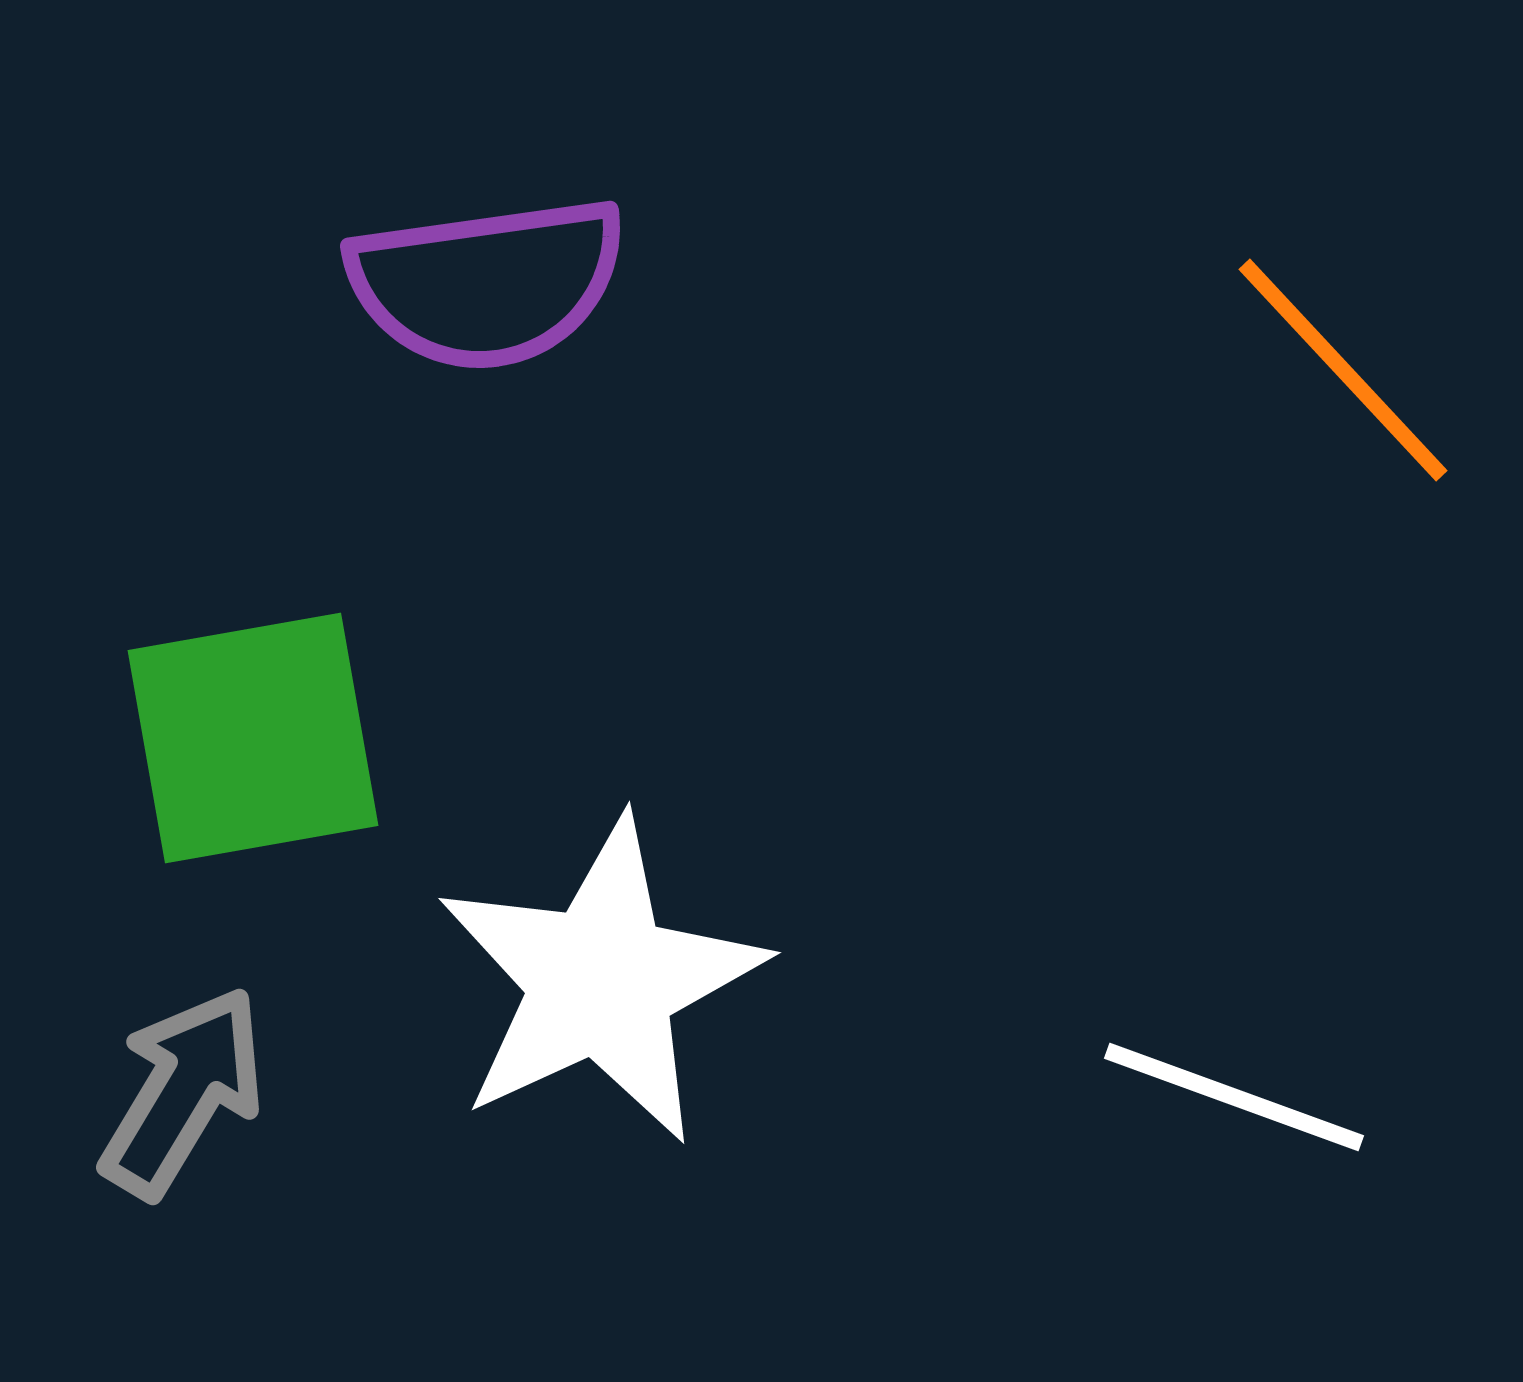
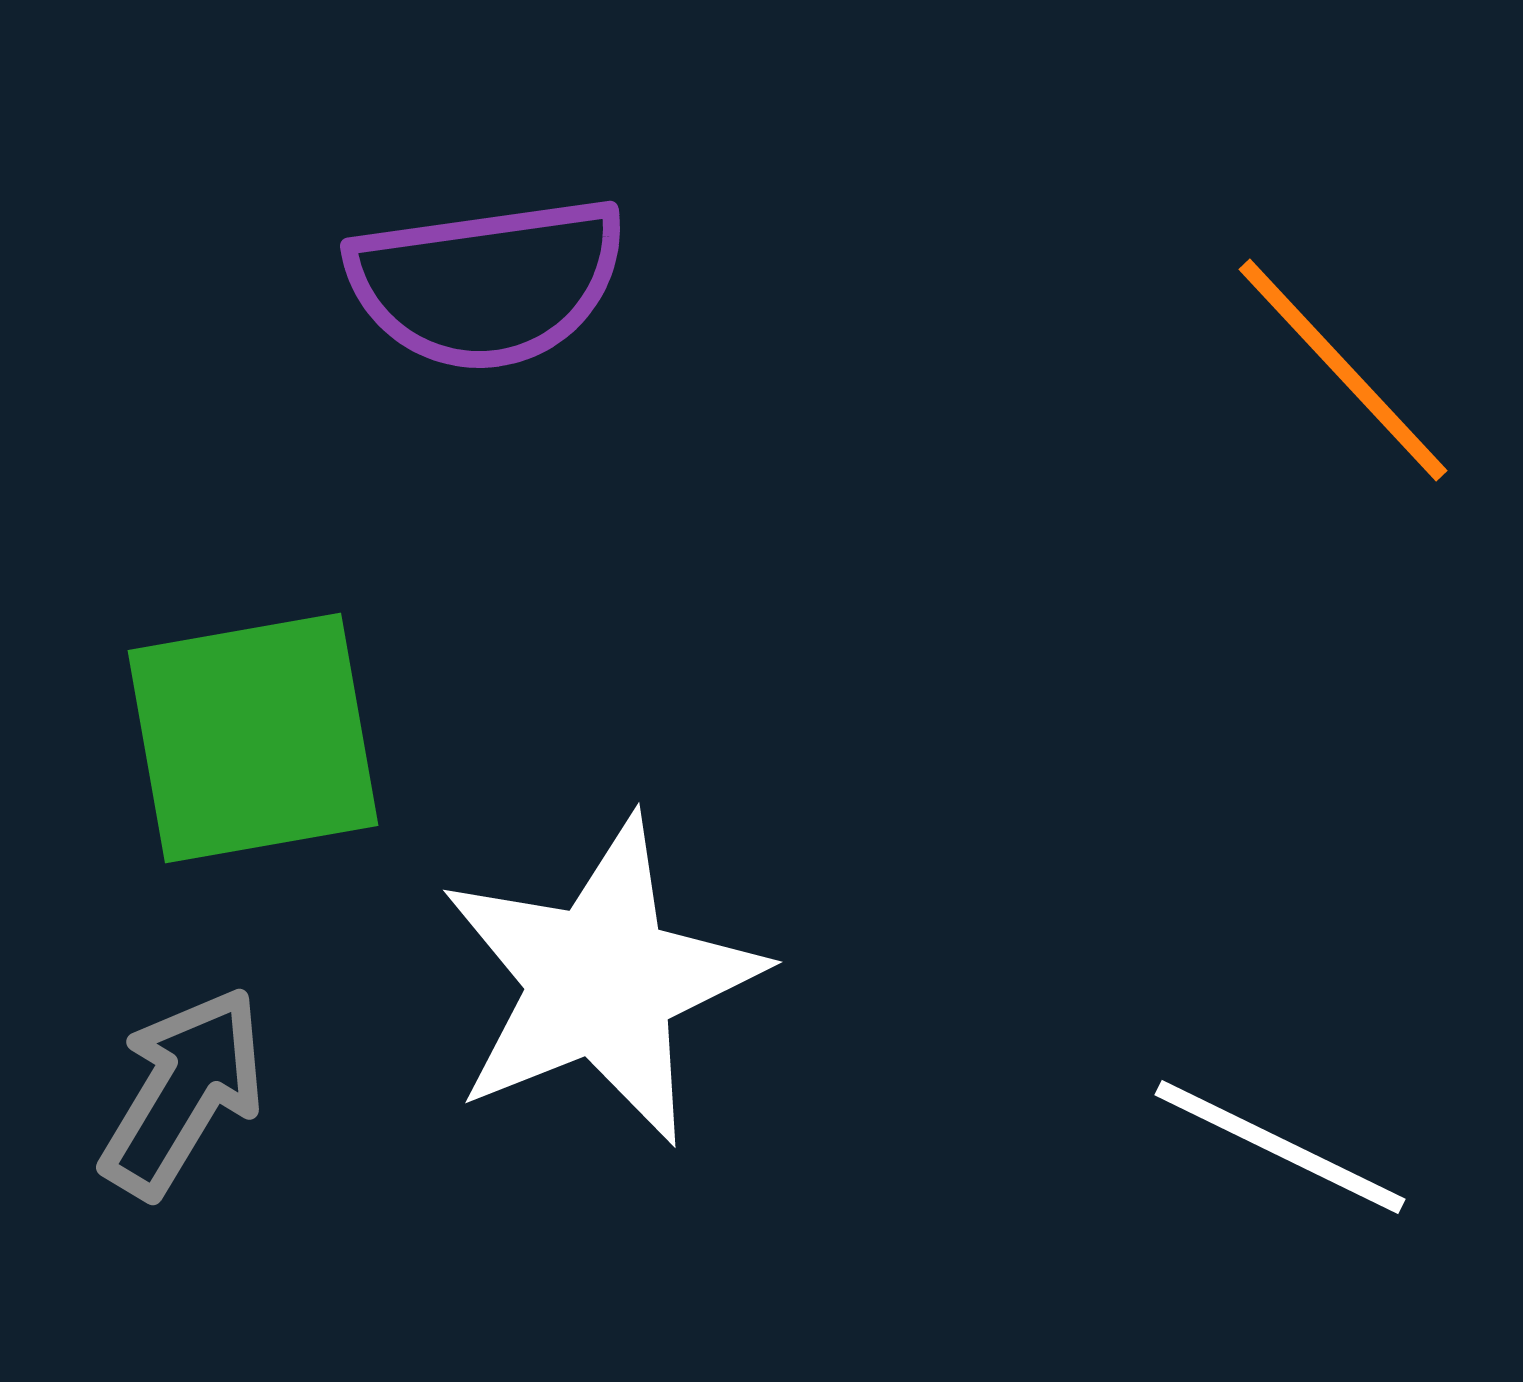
white star: rotated 3 degrees clockwise
white line: moved 46 px right, 50 px down; rotated 6 degrees clockwise
